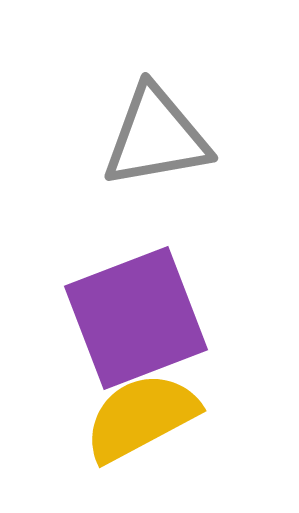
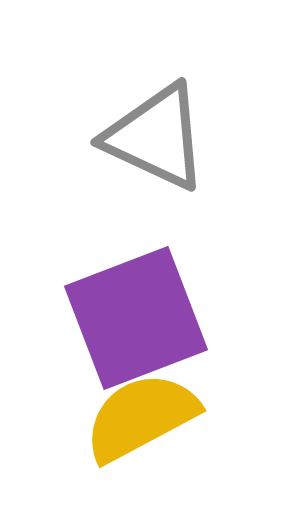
gray triangle: rotated 35 degrees clockwise
